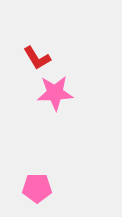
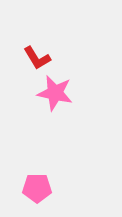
pink star: rotated 15 degrees clockwise
